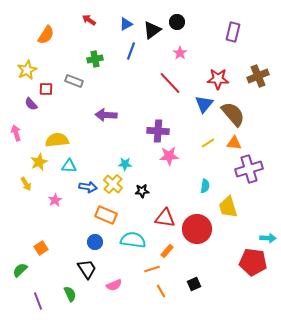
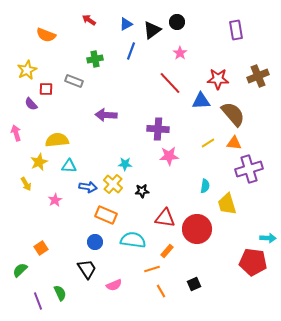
purple rectangle at (233, 32): moved 3 px right, 2 px up; rotated 24 degrees counterclockwise
orange semicircle at (46, 35): rotated 78 degrees clockwise
blue triangle at (204, 104): moved 3 px left, 3 px up; rotated 48 degrees clockwise
purple cross at (158, 131): moved 2 px up
yellow trapezoid at (228, 207): moved 1 px left, 3 px up
green semicircle at (70, 294): moved 10 px left, 1 px up
